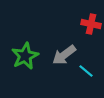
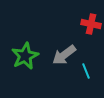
cyan line: rotated 28 degrees clockwise
